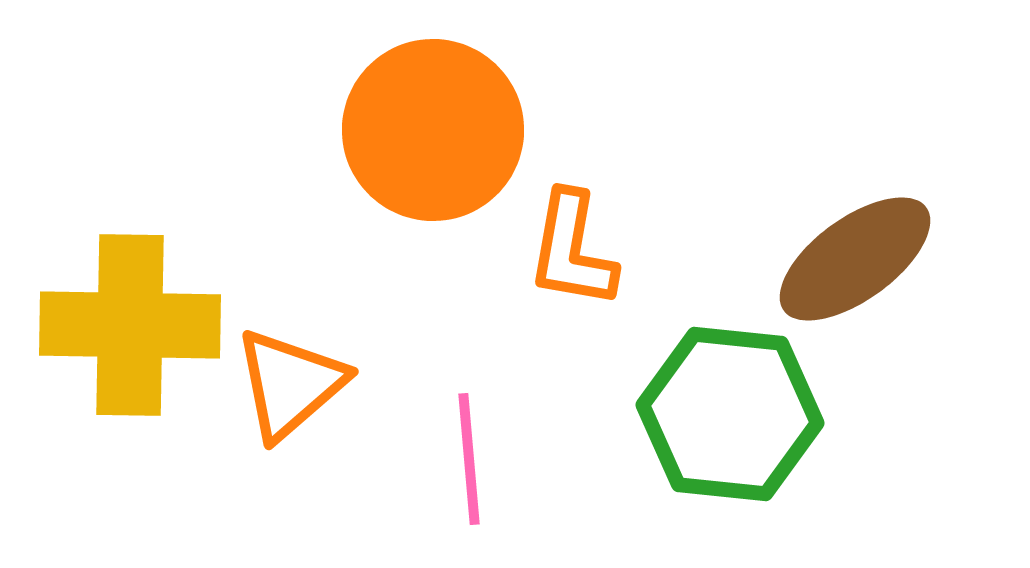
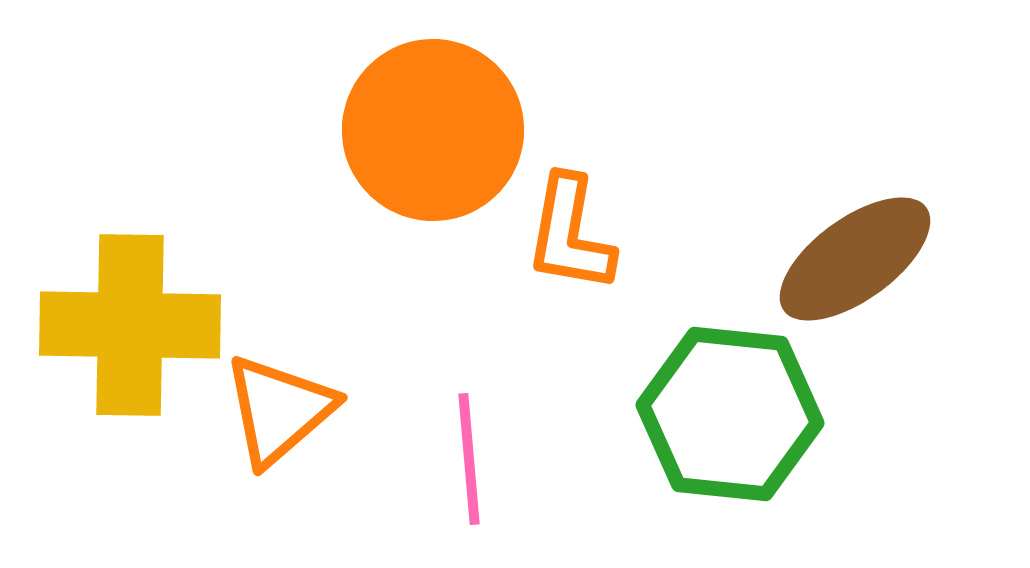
orange L-shape: moved 2 px left, 16 px up
orange triangle: moved 11 px left, 26 px down
